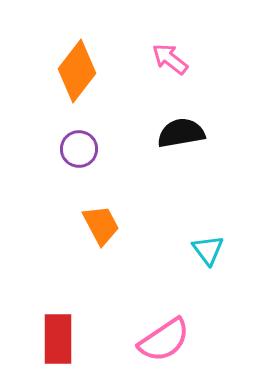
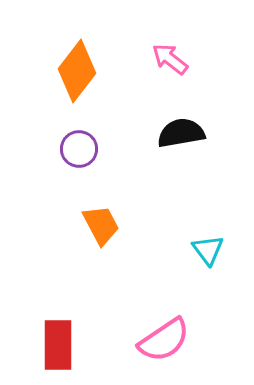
red rectangle: moved 6 px down
